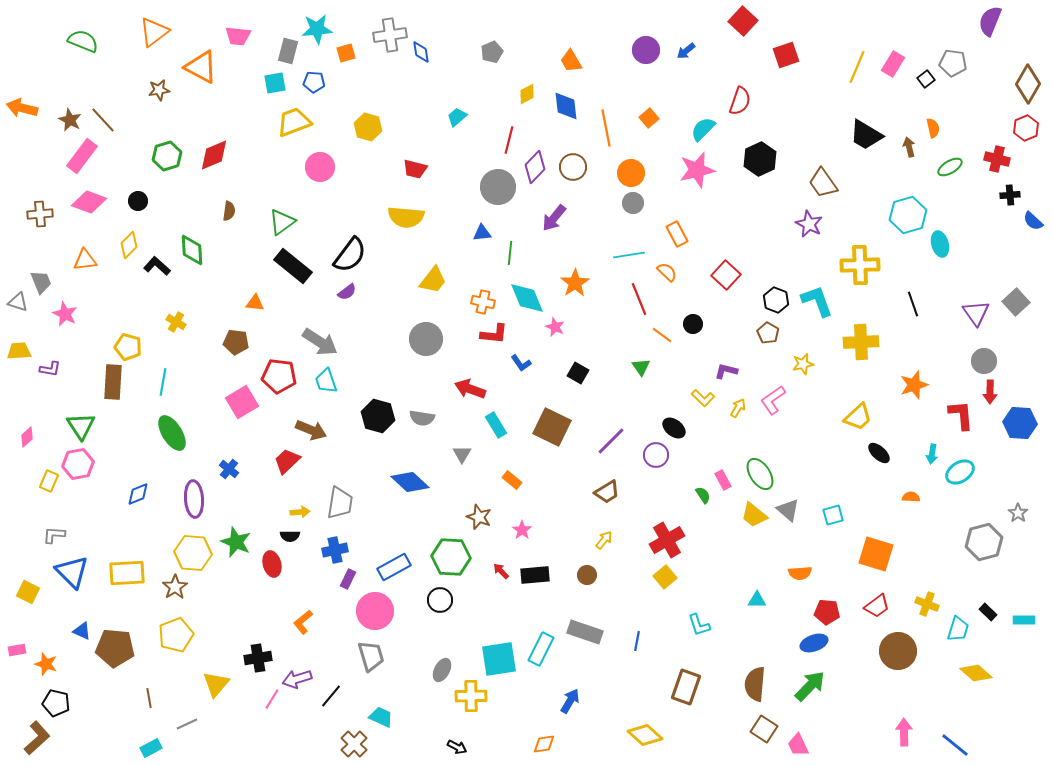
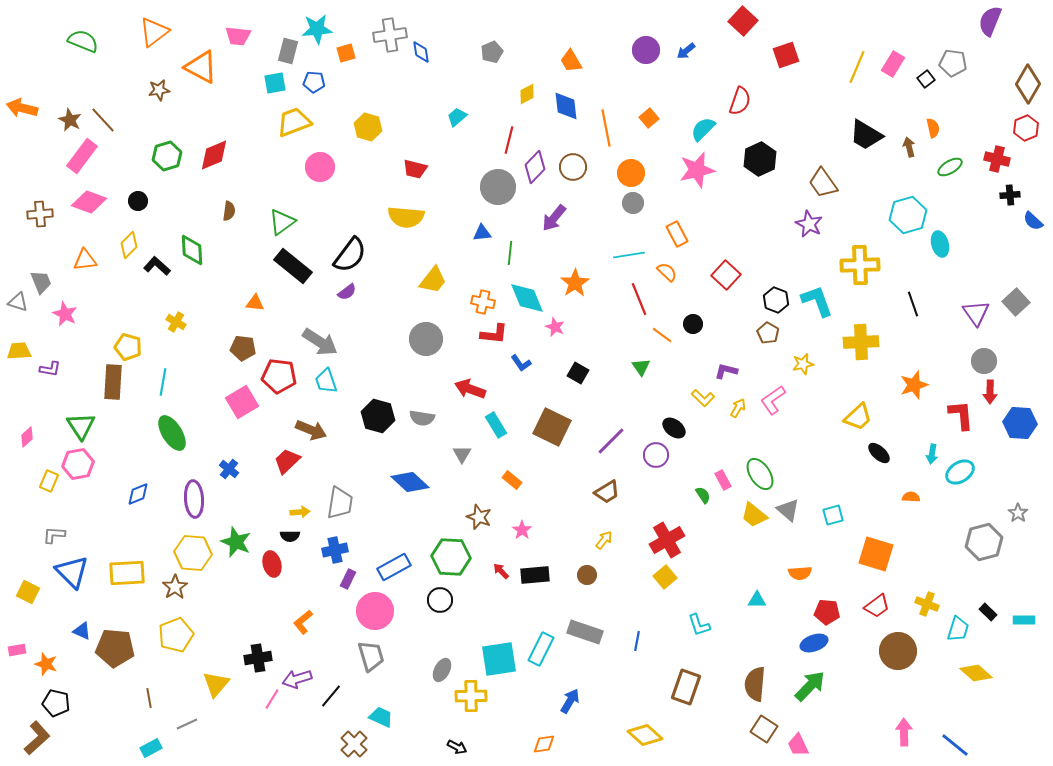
brown pentagon at (236, 342): moved 7 px right, 6 px down
